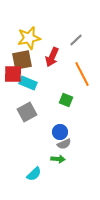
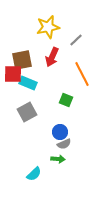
yellow star: moved 19 px right, 11 px up
